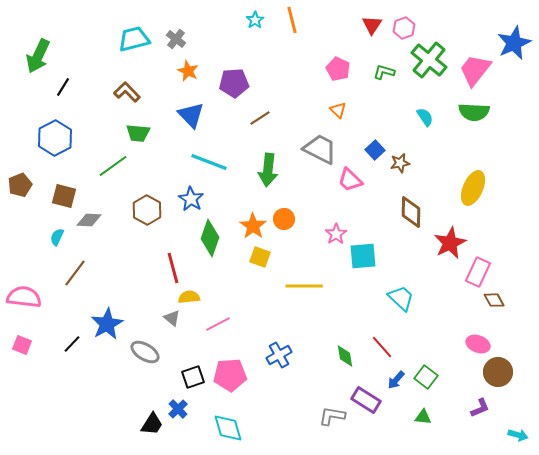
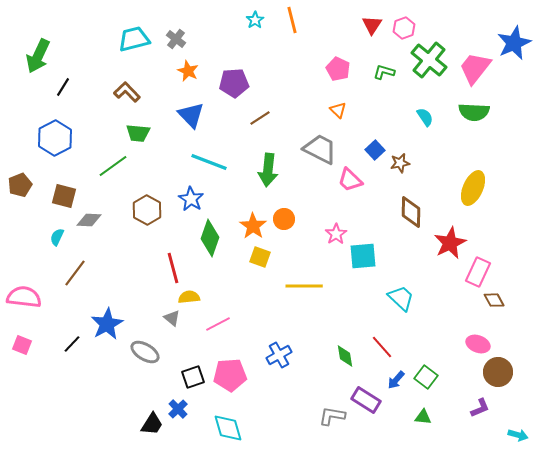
pink trapezoid at (475, 70): moved 2 px up
